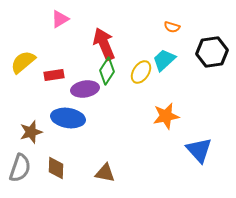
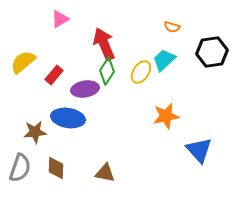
red rectangle: rotated 42 degrees counterclockwise
brown star: moved 4 px right; rotated 10 degrees clockwise
